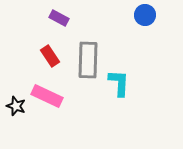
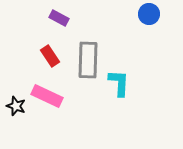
blue circle: moved 4 px right, 1 px up
